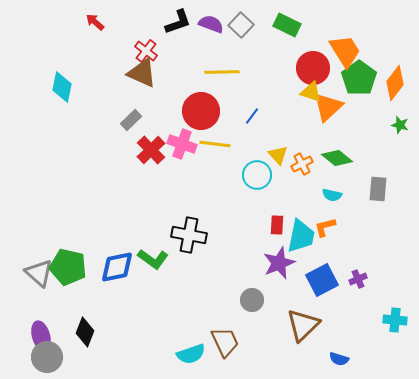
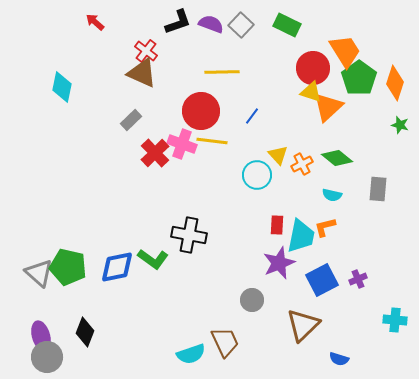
orange diamond at (395, 83): rotated 20 degrees counterclockwise
yellow line at (215, 144): moved 3 px left, 3 px up
red cross at (151, 150): moved 4 px right, 3 px down
